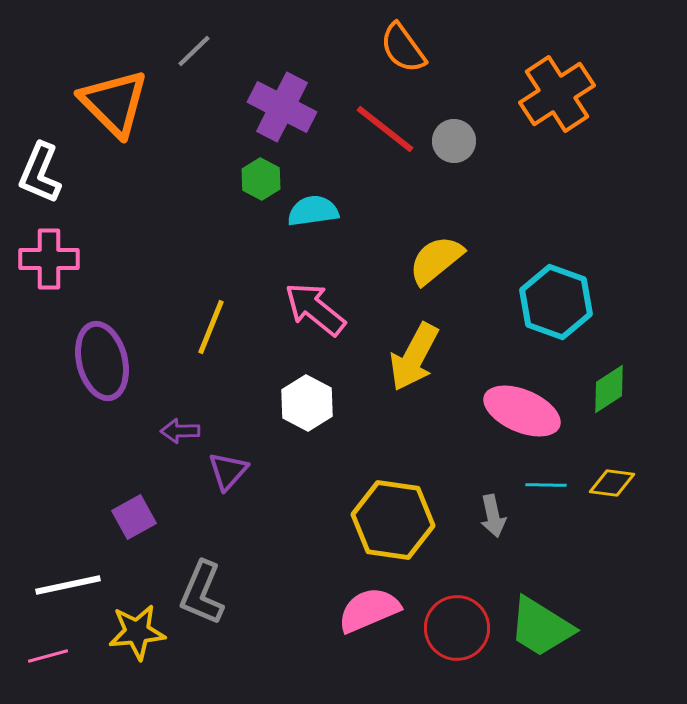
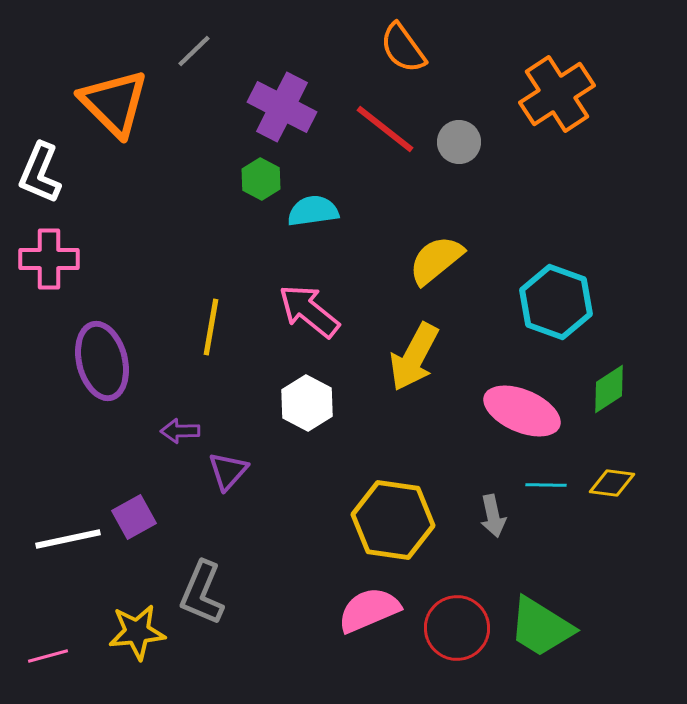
gray circle: moved 5 px right, 1 px down
pink arrow: moved 6 px left, 2 px down
yellow line: rotated 12 degrees counterclockwise
white line: moved 46 px up
